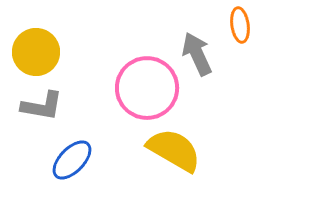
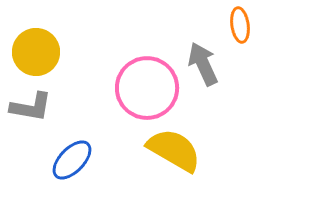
gray arrow: moved 6 px right, 10 px down
gray L-shape: moved 11 px left, 1 px down
